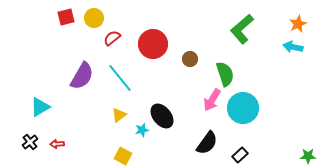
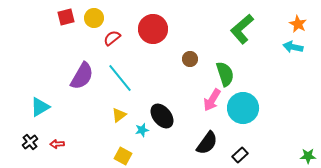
orange star: rotated 18 degrees counterclockwise
red circle: moved 15 px up
